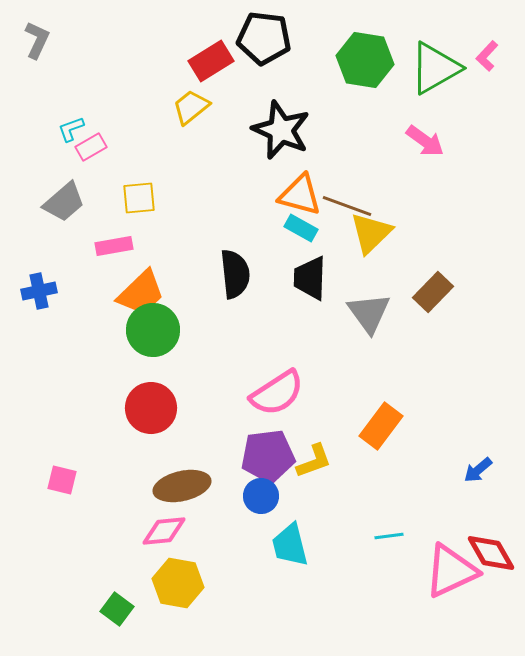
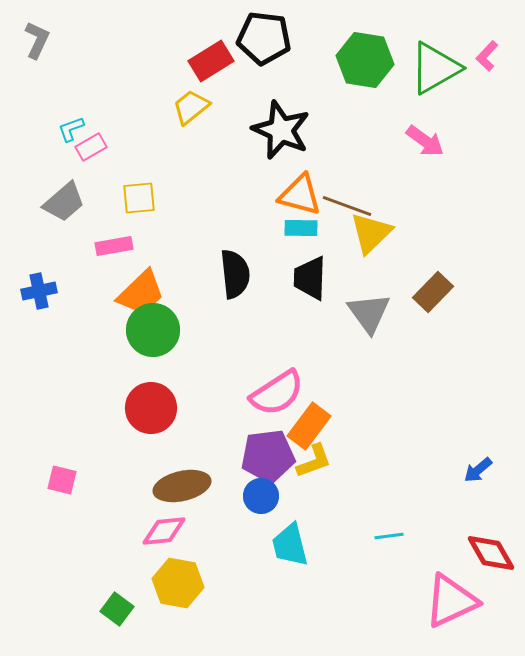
cyan rectangle at (301, 228): rotated 28 degrees counterclockwise
orange rectangle at (381, 426): moved 72 px left
pink triangle at (451, 571): moved 30 px down
